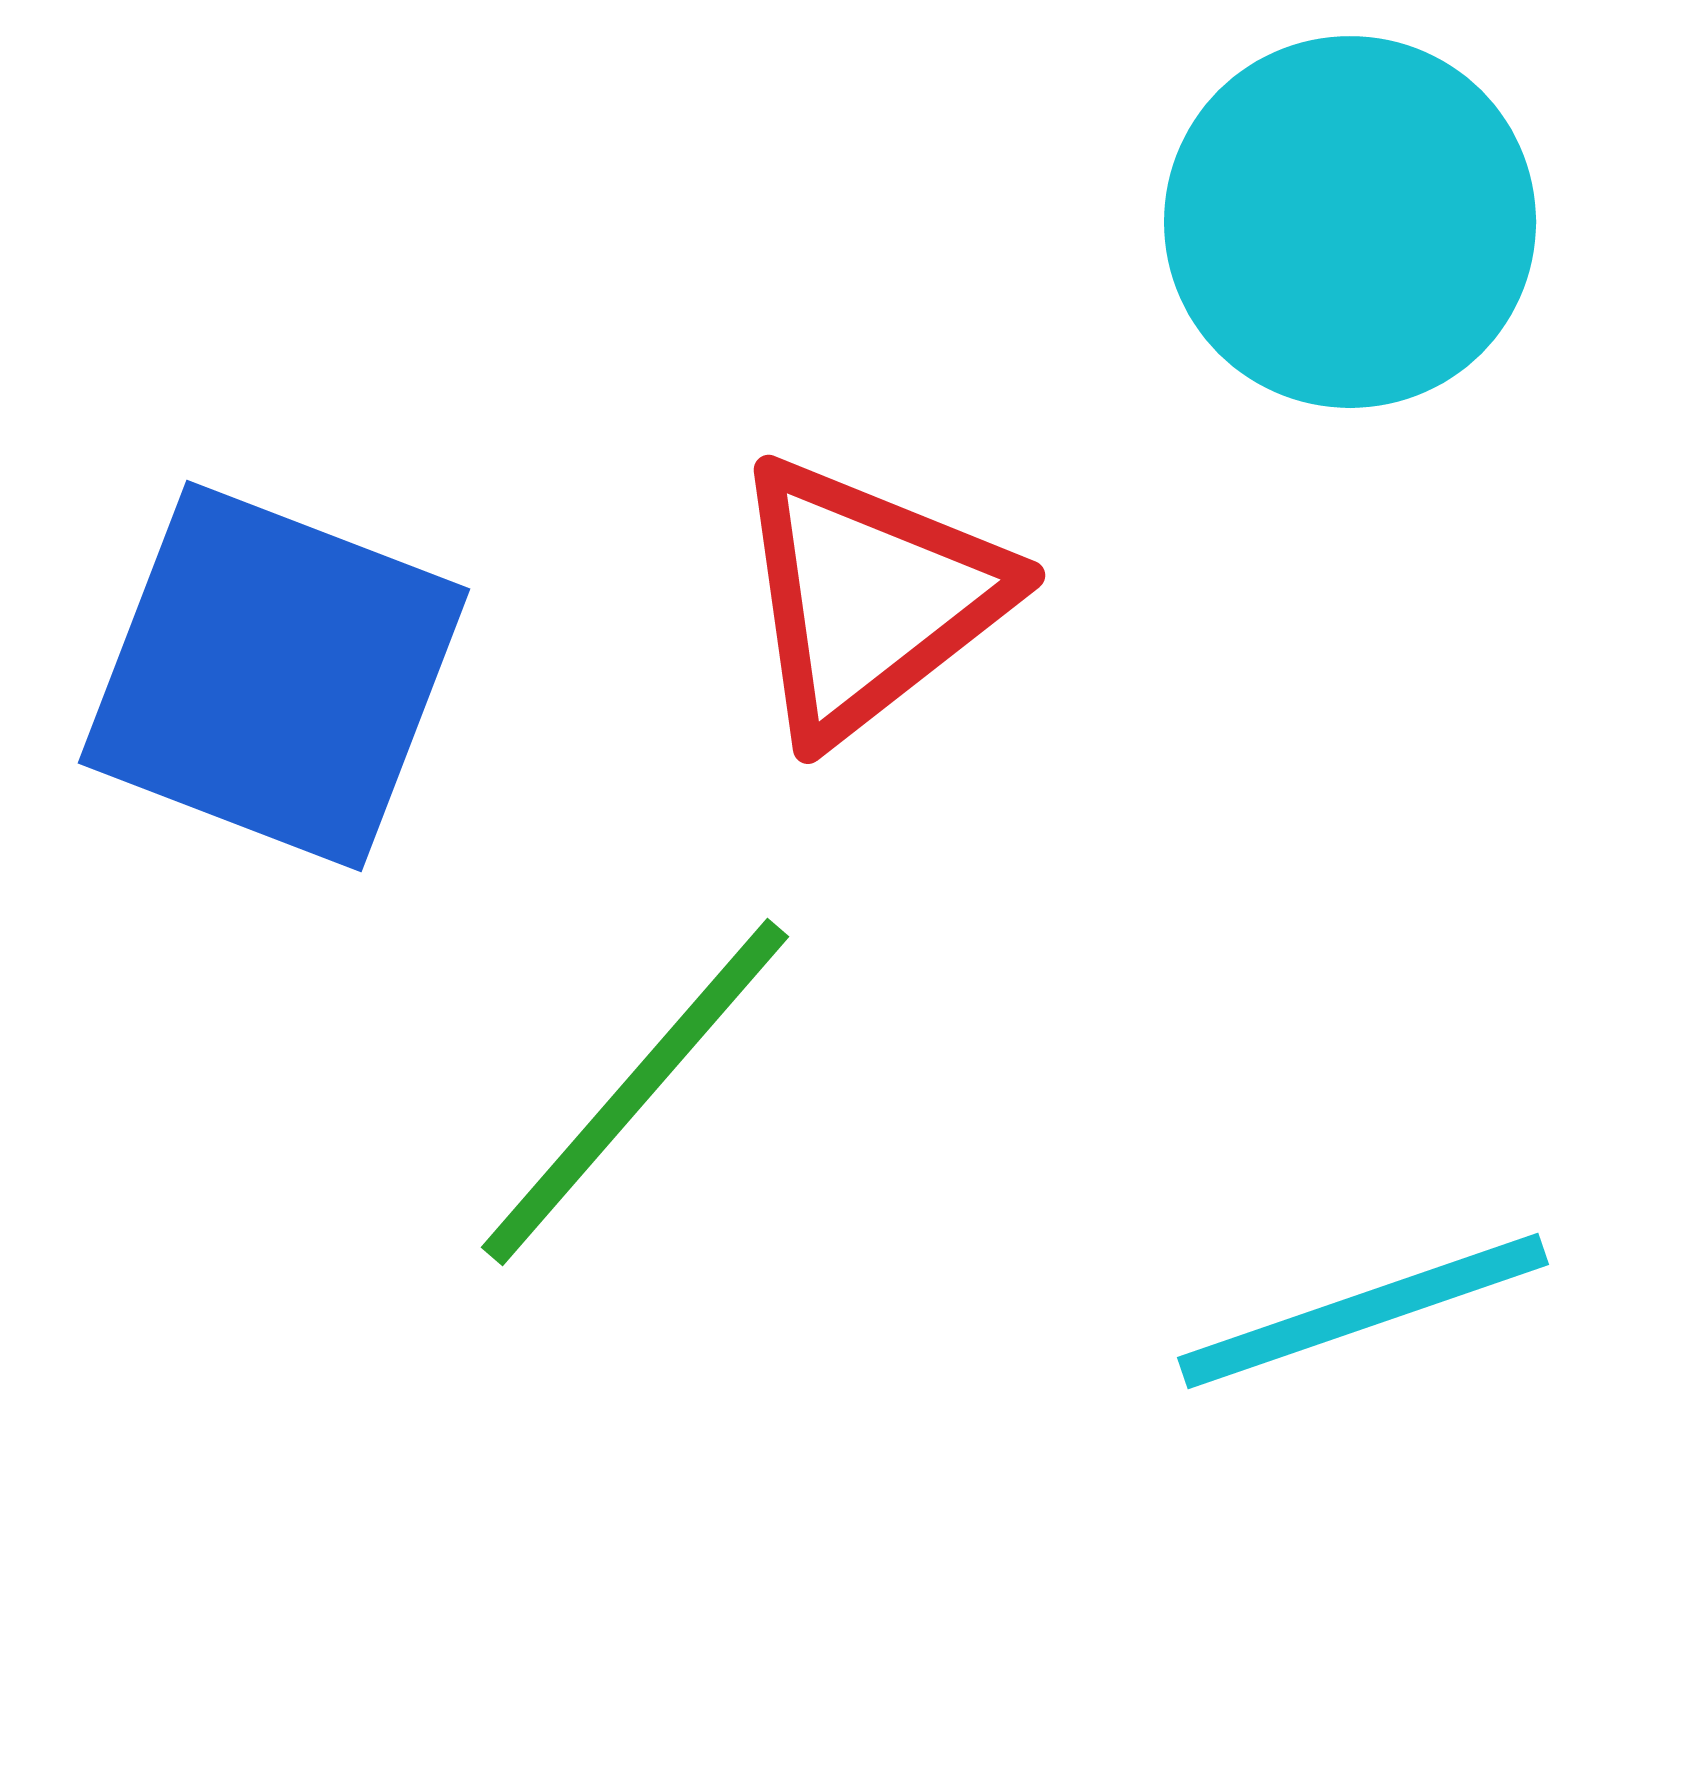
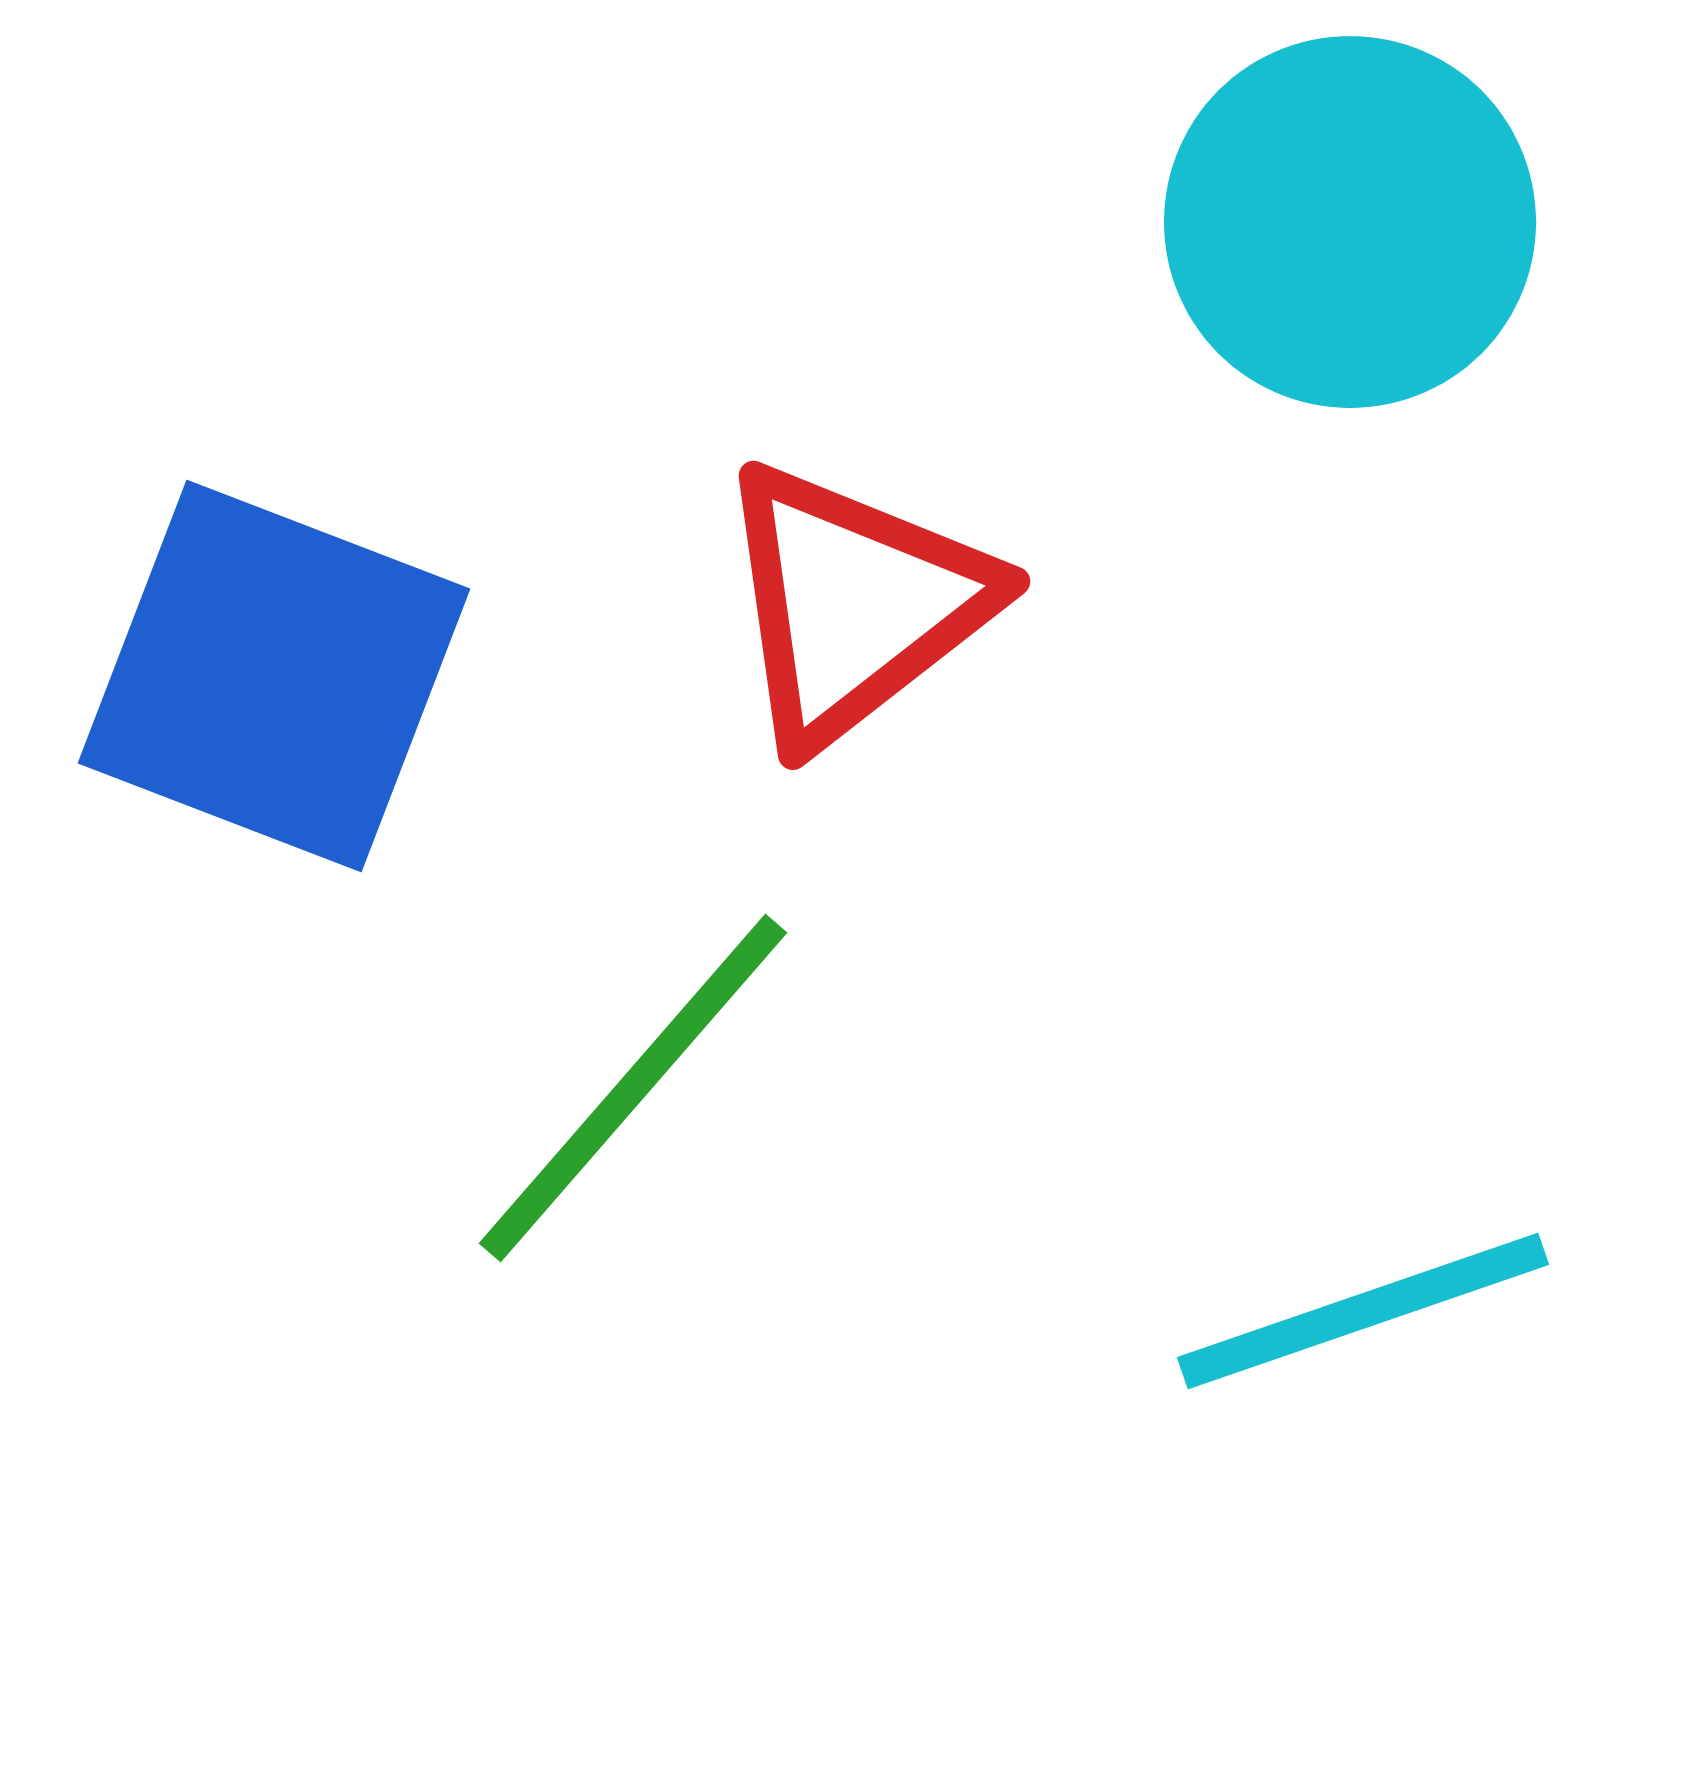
red triangle: moved 15 px left, 6 px down
green line: moved 2 px left, 4 px up
